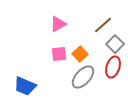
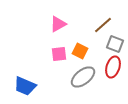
gray square: rotated 24 degrees counterclockwise
orange square: moved 3 px up; rotated 21 degrees counterclockwise
gray ellipse: rotated 10 degrees clockwise
